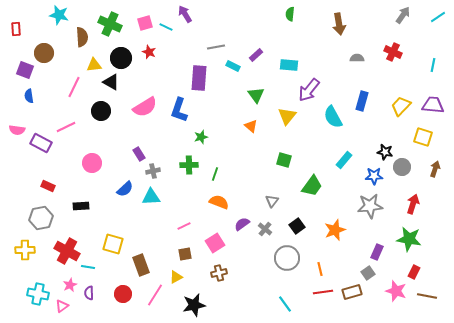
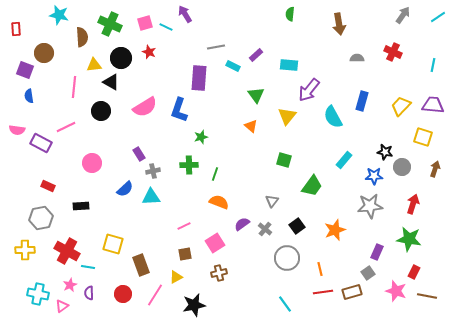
pink line at (74, 87): rotated 20 degrees counterclockwise
